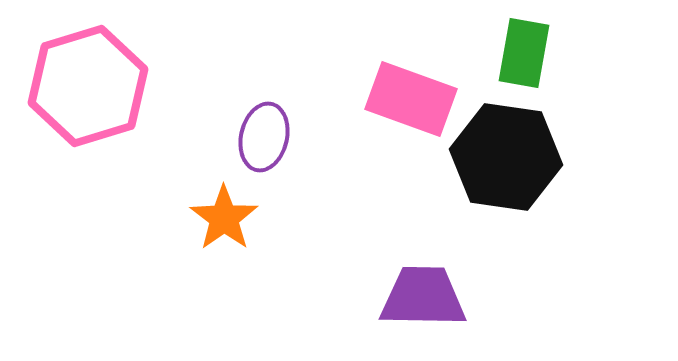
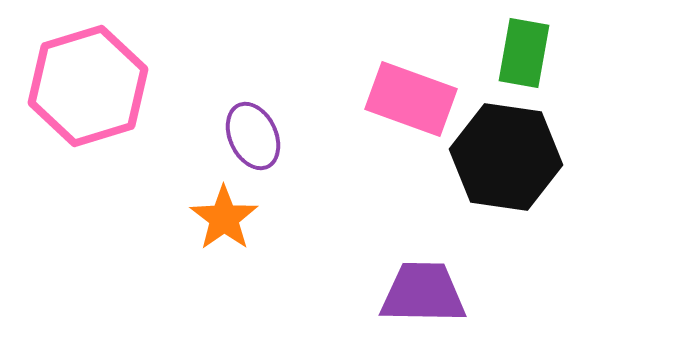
purple ellipse: moved 11 px left, 1 px up; rotated 38 degrees counterclockwise
purple trapezoid: moved 4 px up
